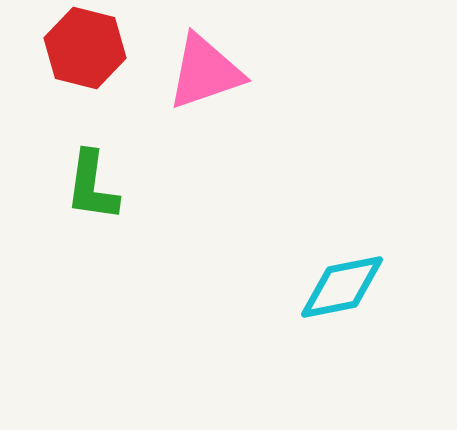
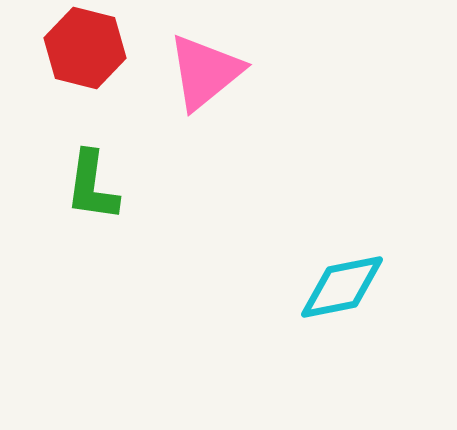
pink triangle: rotated 20 degrees counterclockwise
